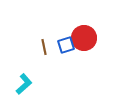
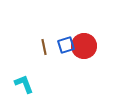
red circle: moved 8 px down
cyan L-shape: rotated 70 degrees counterclockwise
